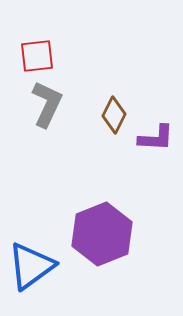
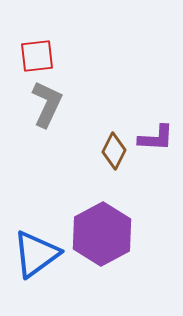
brown diamond: moved 36 px down
purple hexagon: rotated 6 degrees counterclockwise
blue triangle: moved 5 px right, 12 px up
